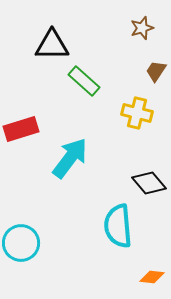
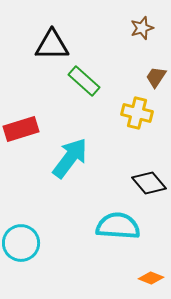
brown trapezoid: moved 6 px down
cyan semicircle: rotated 99 degrees clockwise
orange diamond: moved 1 px left, 1 px down; rotated 15 degrees clockwise
